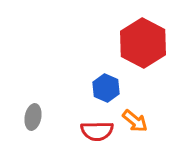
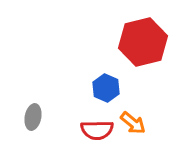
red hexagon: moved 1 px up; rotated 18 degrees clockwise
orange arrow: moved 2 px left, 2 px down
red semicircle: moved 1 px up
